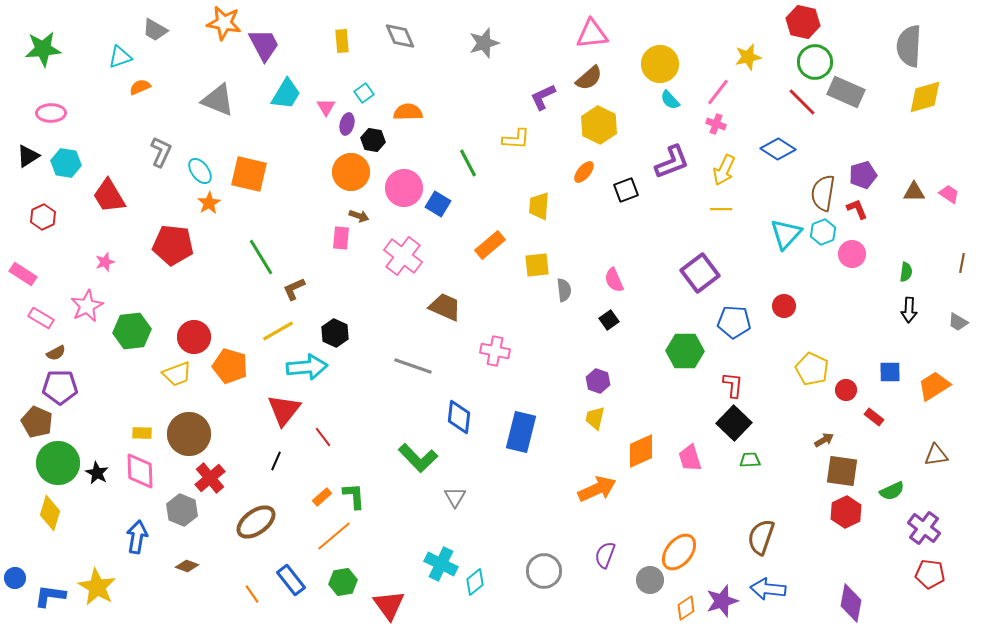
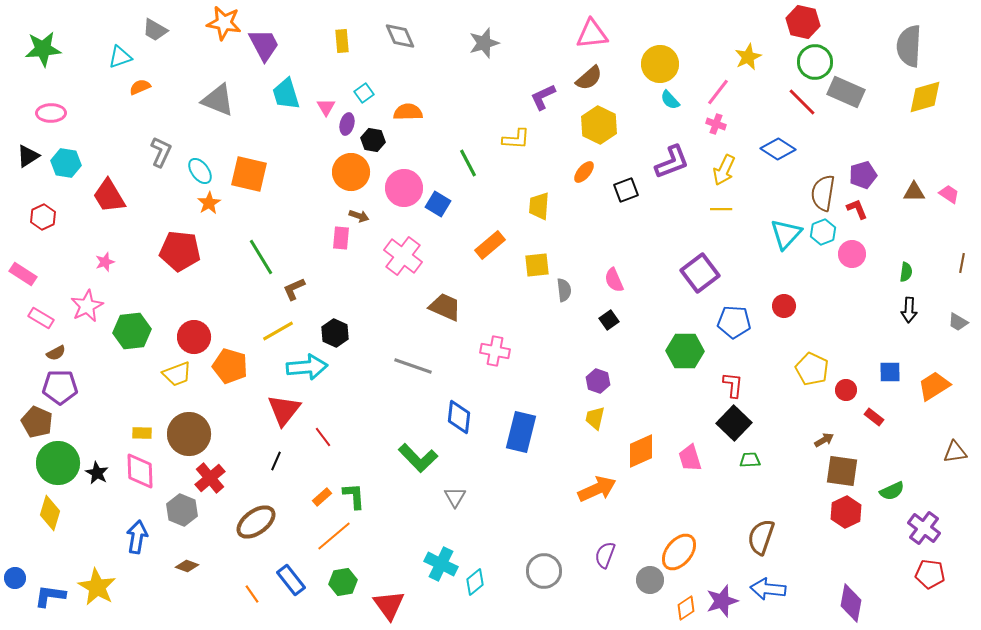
yellow star at (748, 57): rotated 12 degrees counterclockwise
cyan trapezoid at (286, 94): rotated 132 degrees clockwise
red pentagon at (173, 245): moved 7 px right, 6 px down
brown triangle at (936, 455): moved 19 px right, 3 px up
